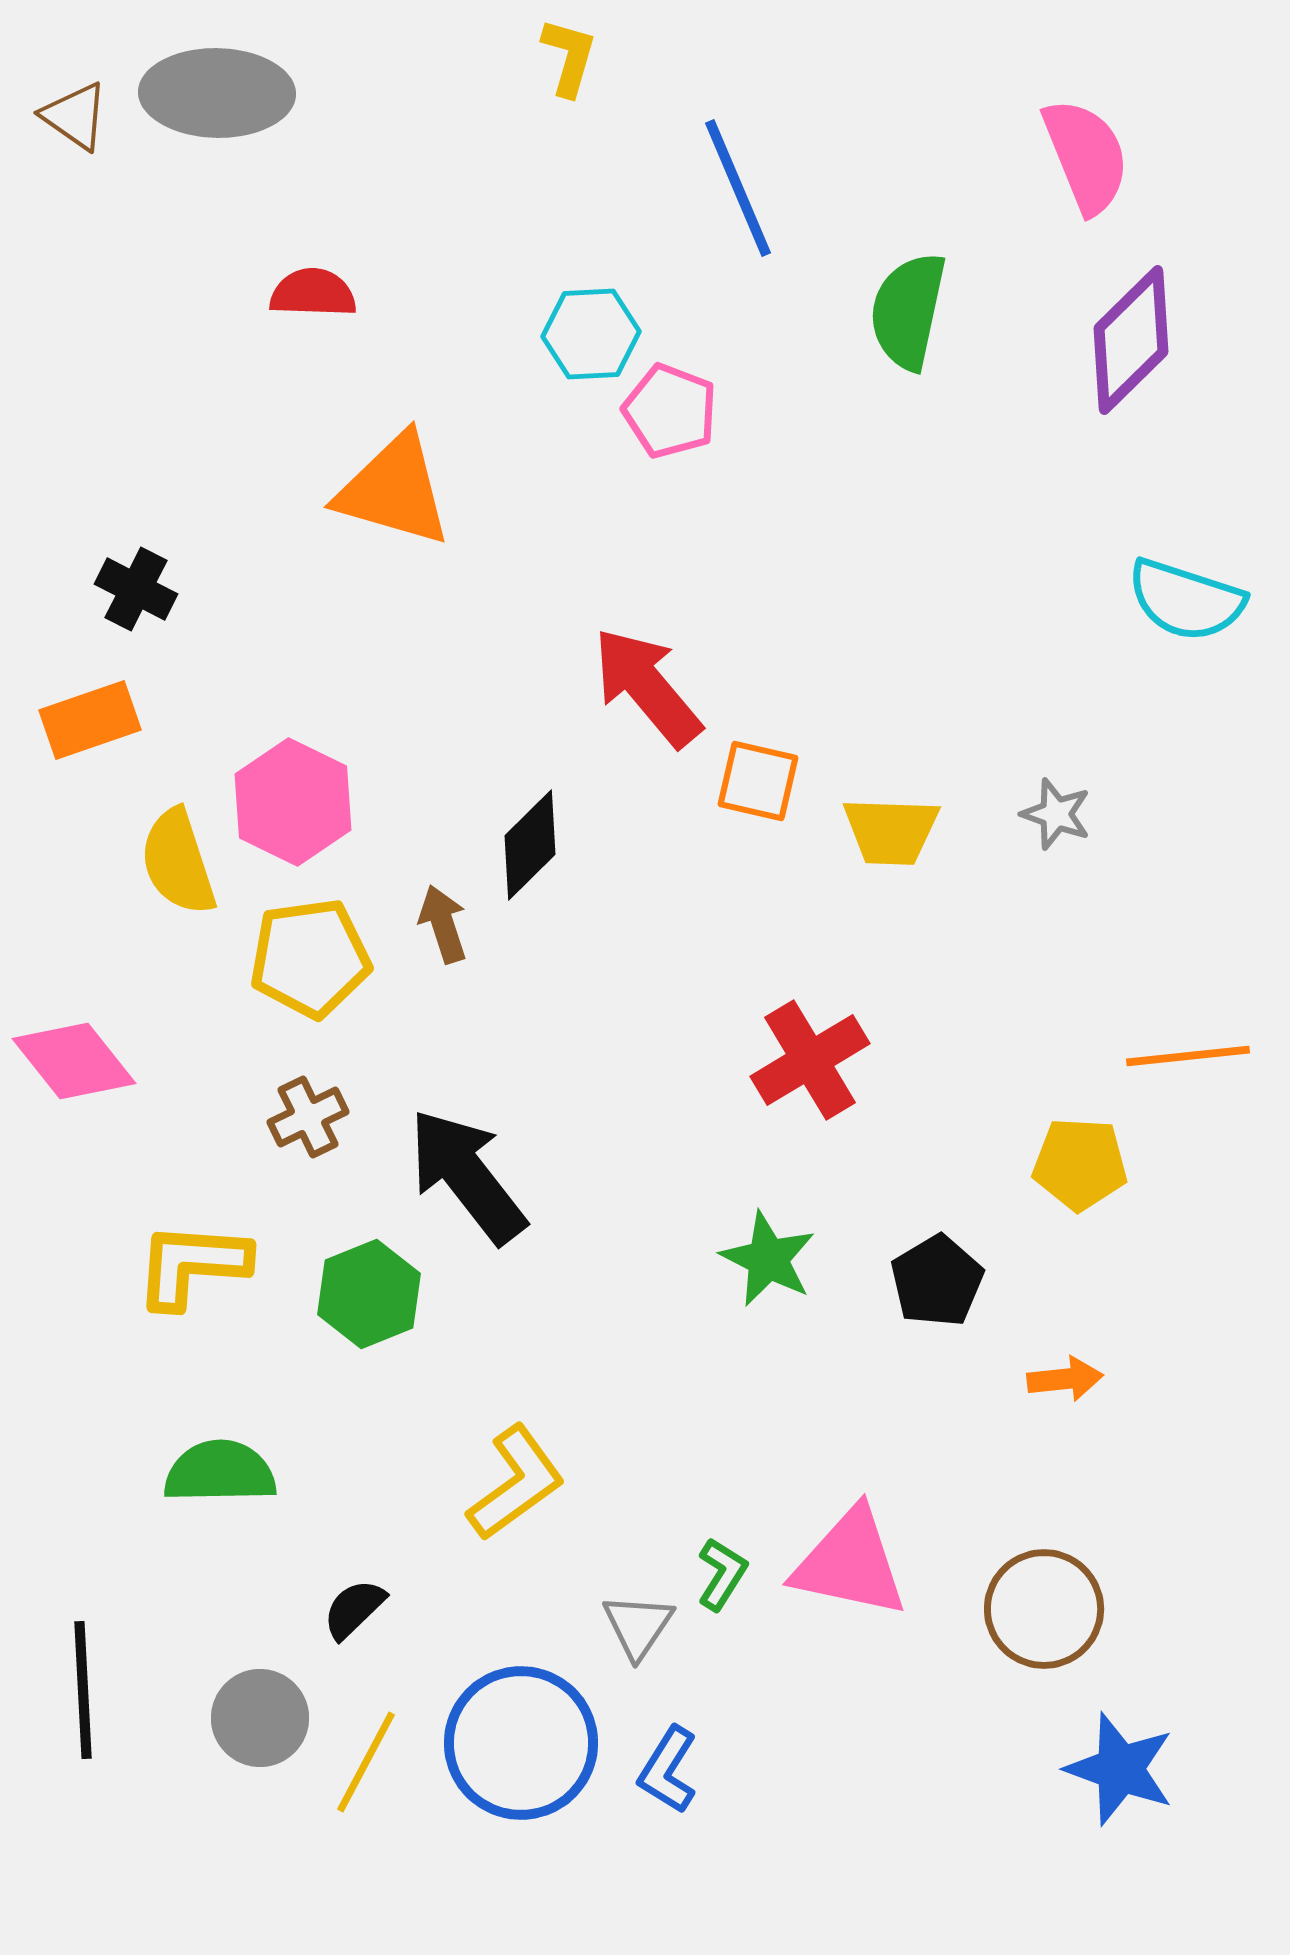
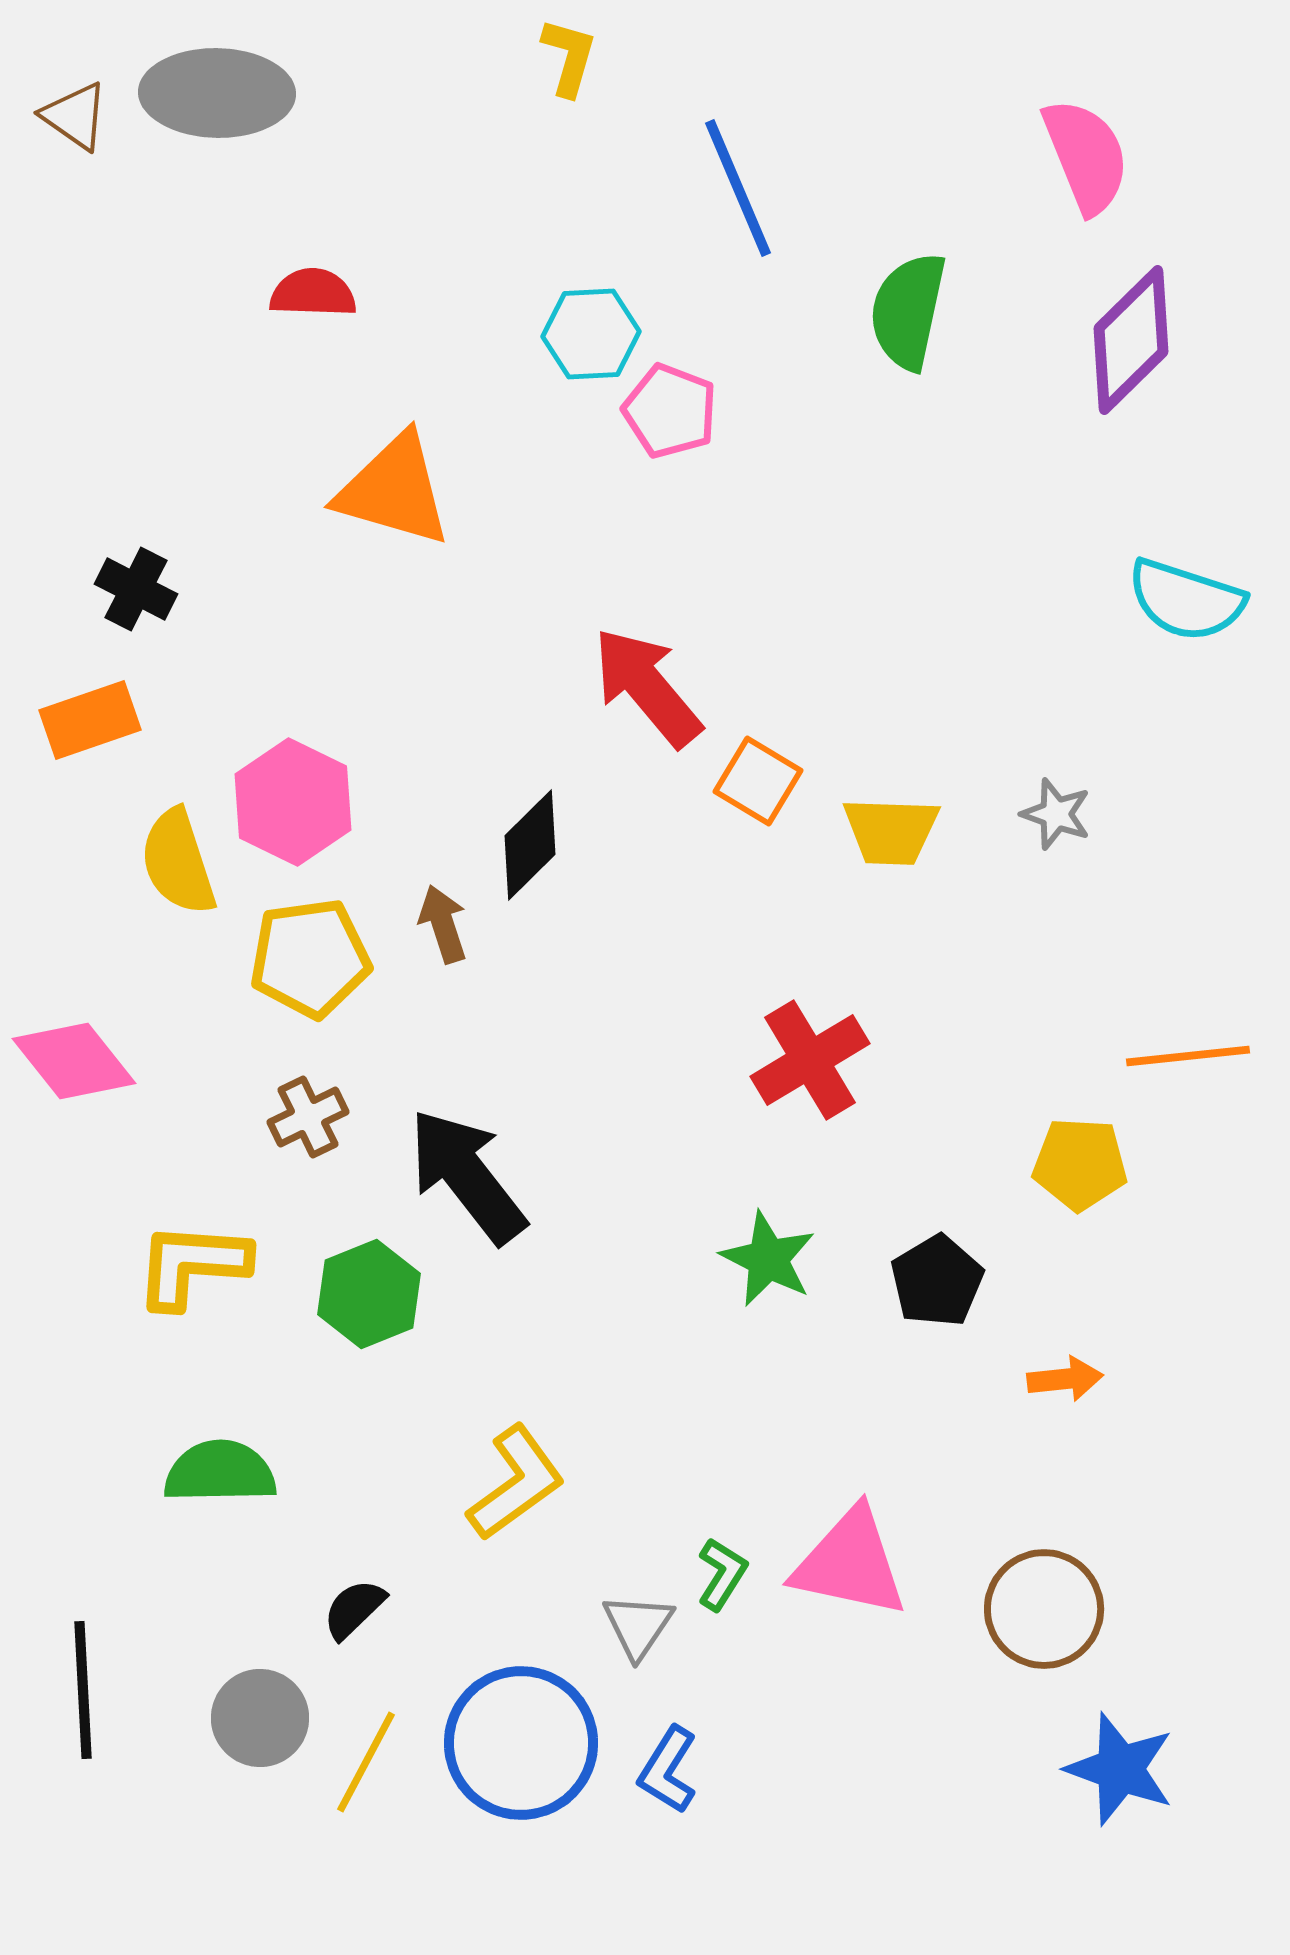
orange square at (758, 781): rotated 18 degrees clockwise
